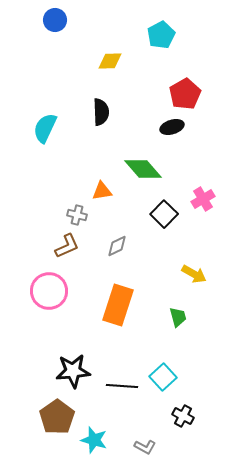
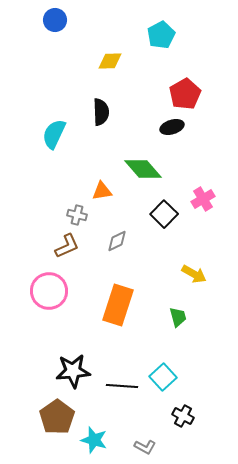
cyan semicircle: moved 9 px right, 6 px down
gray diamond: moved 5 px up
